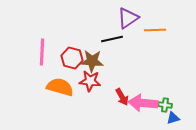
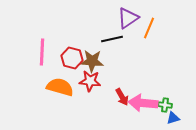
orange line: moved 6 px left, 2 px up; rotated 65 degrees counterclockwise
